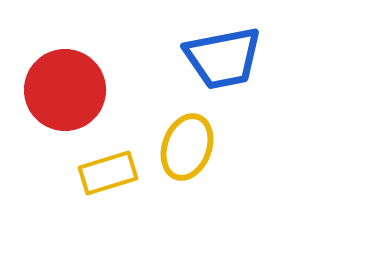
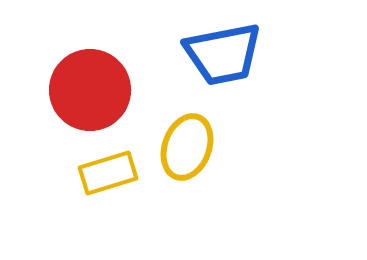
blue trapezoid: moved 4 px up
red circle: moved 25 px right
